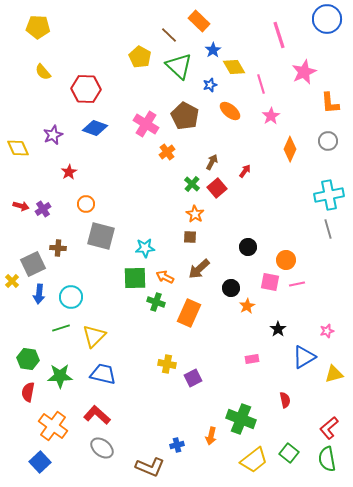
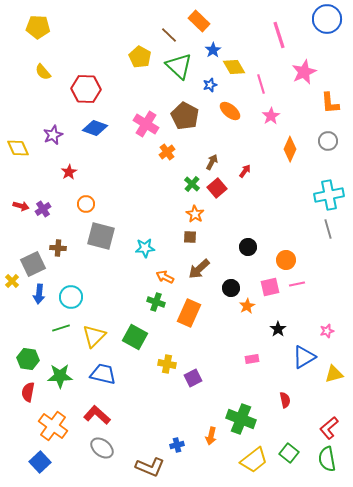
green square at (135, 278): moved 59 px down; rotated 30 degrees clockwise
pink square at (270, 282): moved 5 px down; rotated 24 degrees counterclockwise
